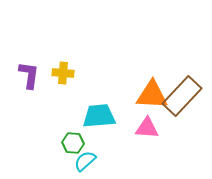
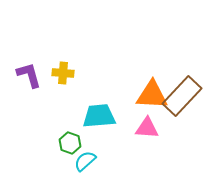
purple L-shape: rotated 24 degrees counterclockwise
green hexagon: moved 3 px left; rotated 15 degrees clockwise
